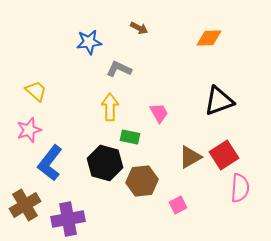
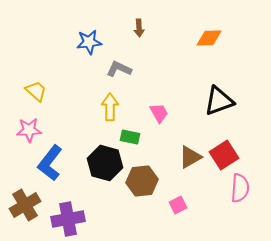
brown arrow: rotated 60 degrees clockwise
pink star: rotated 15 degrees clockwise
